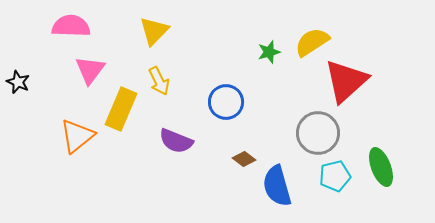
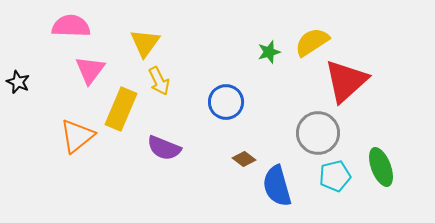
yellow triangle: moved 9 px left, 12 px down; rotated 8 degrees counterclockwise
purple semicircle: moved 12 px left, 7 px down
